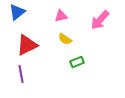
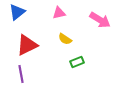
pink triangle: moved 2 px left, 3 px up
pink arrow: rotated 100 degrees counterclockwise
